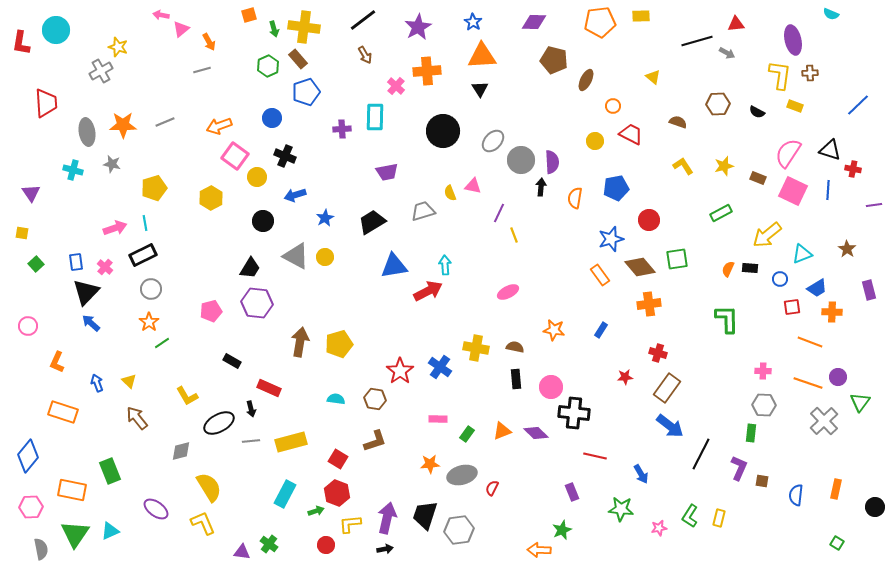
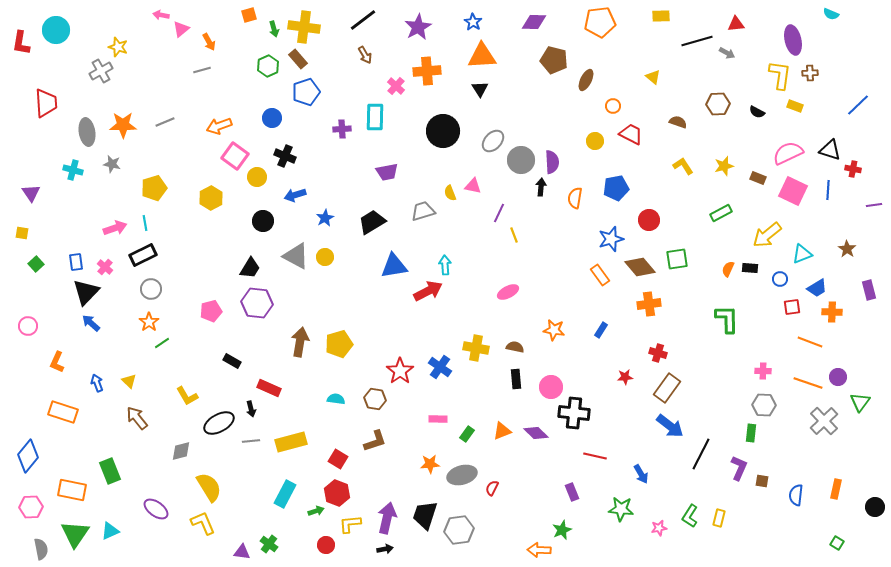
yellow rectangle at (641, 16): moved 20 px right
pink semicircle at (788, 153): rotated 32 degrees clockwise
